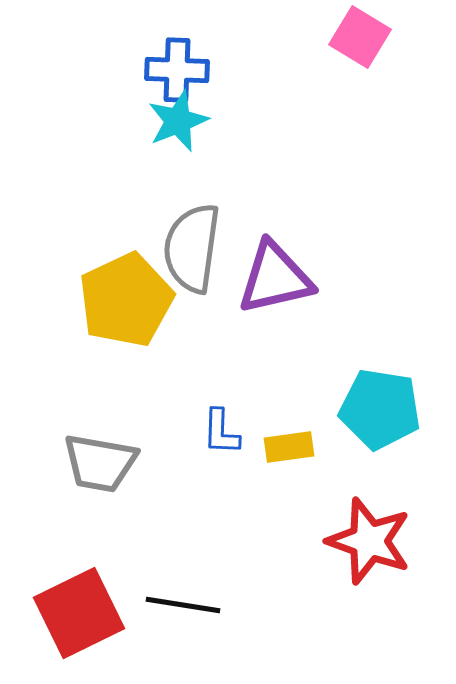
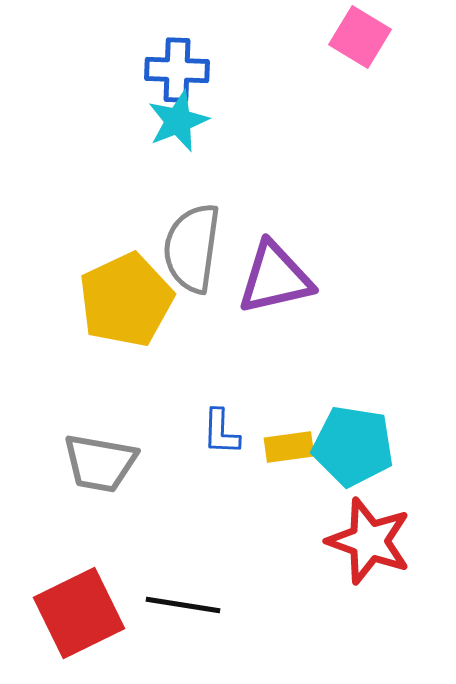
cyan pentagon: moved 27 px left, 37 px down
